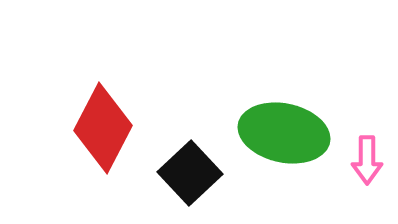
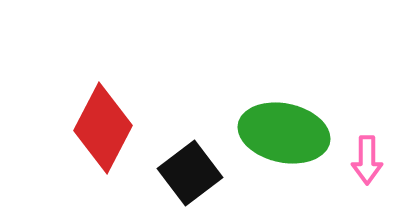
black square: rotated 6 degrees clockwise
